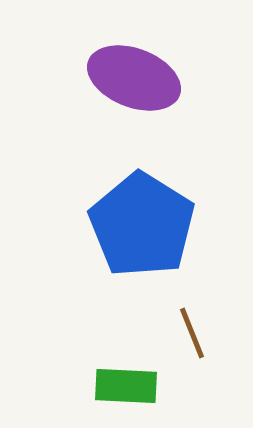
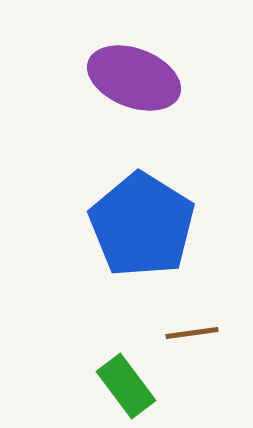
brown line: rotated 76 degrees counterclockwise
green rectangle: rotated 50 degrees clockwise
